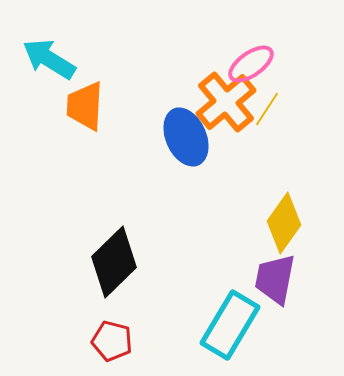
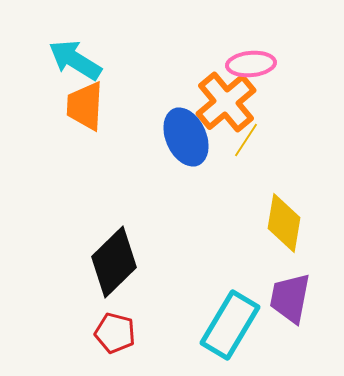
cyan arrow: moved 26 px right, 1 px down
pink ellipse: rotated 30 degrees clockwise
yellow line: moved 21 px left, 31 px down
yellow diamond: rotated 26 degrees counterclockwise
purple trapezoid: moved 15 px right, 19 px down
red pentagon: moved 3 px right, 8 px up
